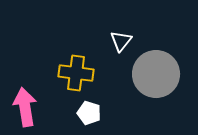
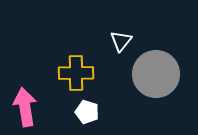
yellow cross: rotated 8 degrees counterclockwise
white pentagon: moved 2 px left, 1 px up
